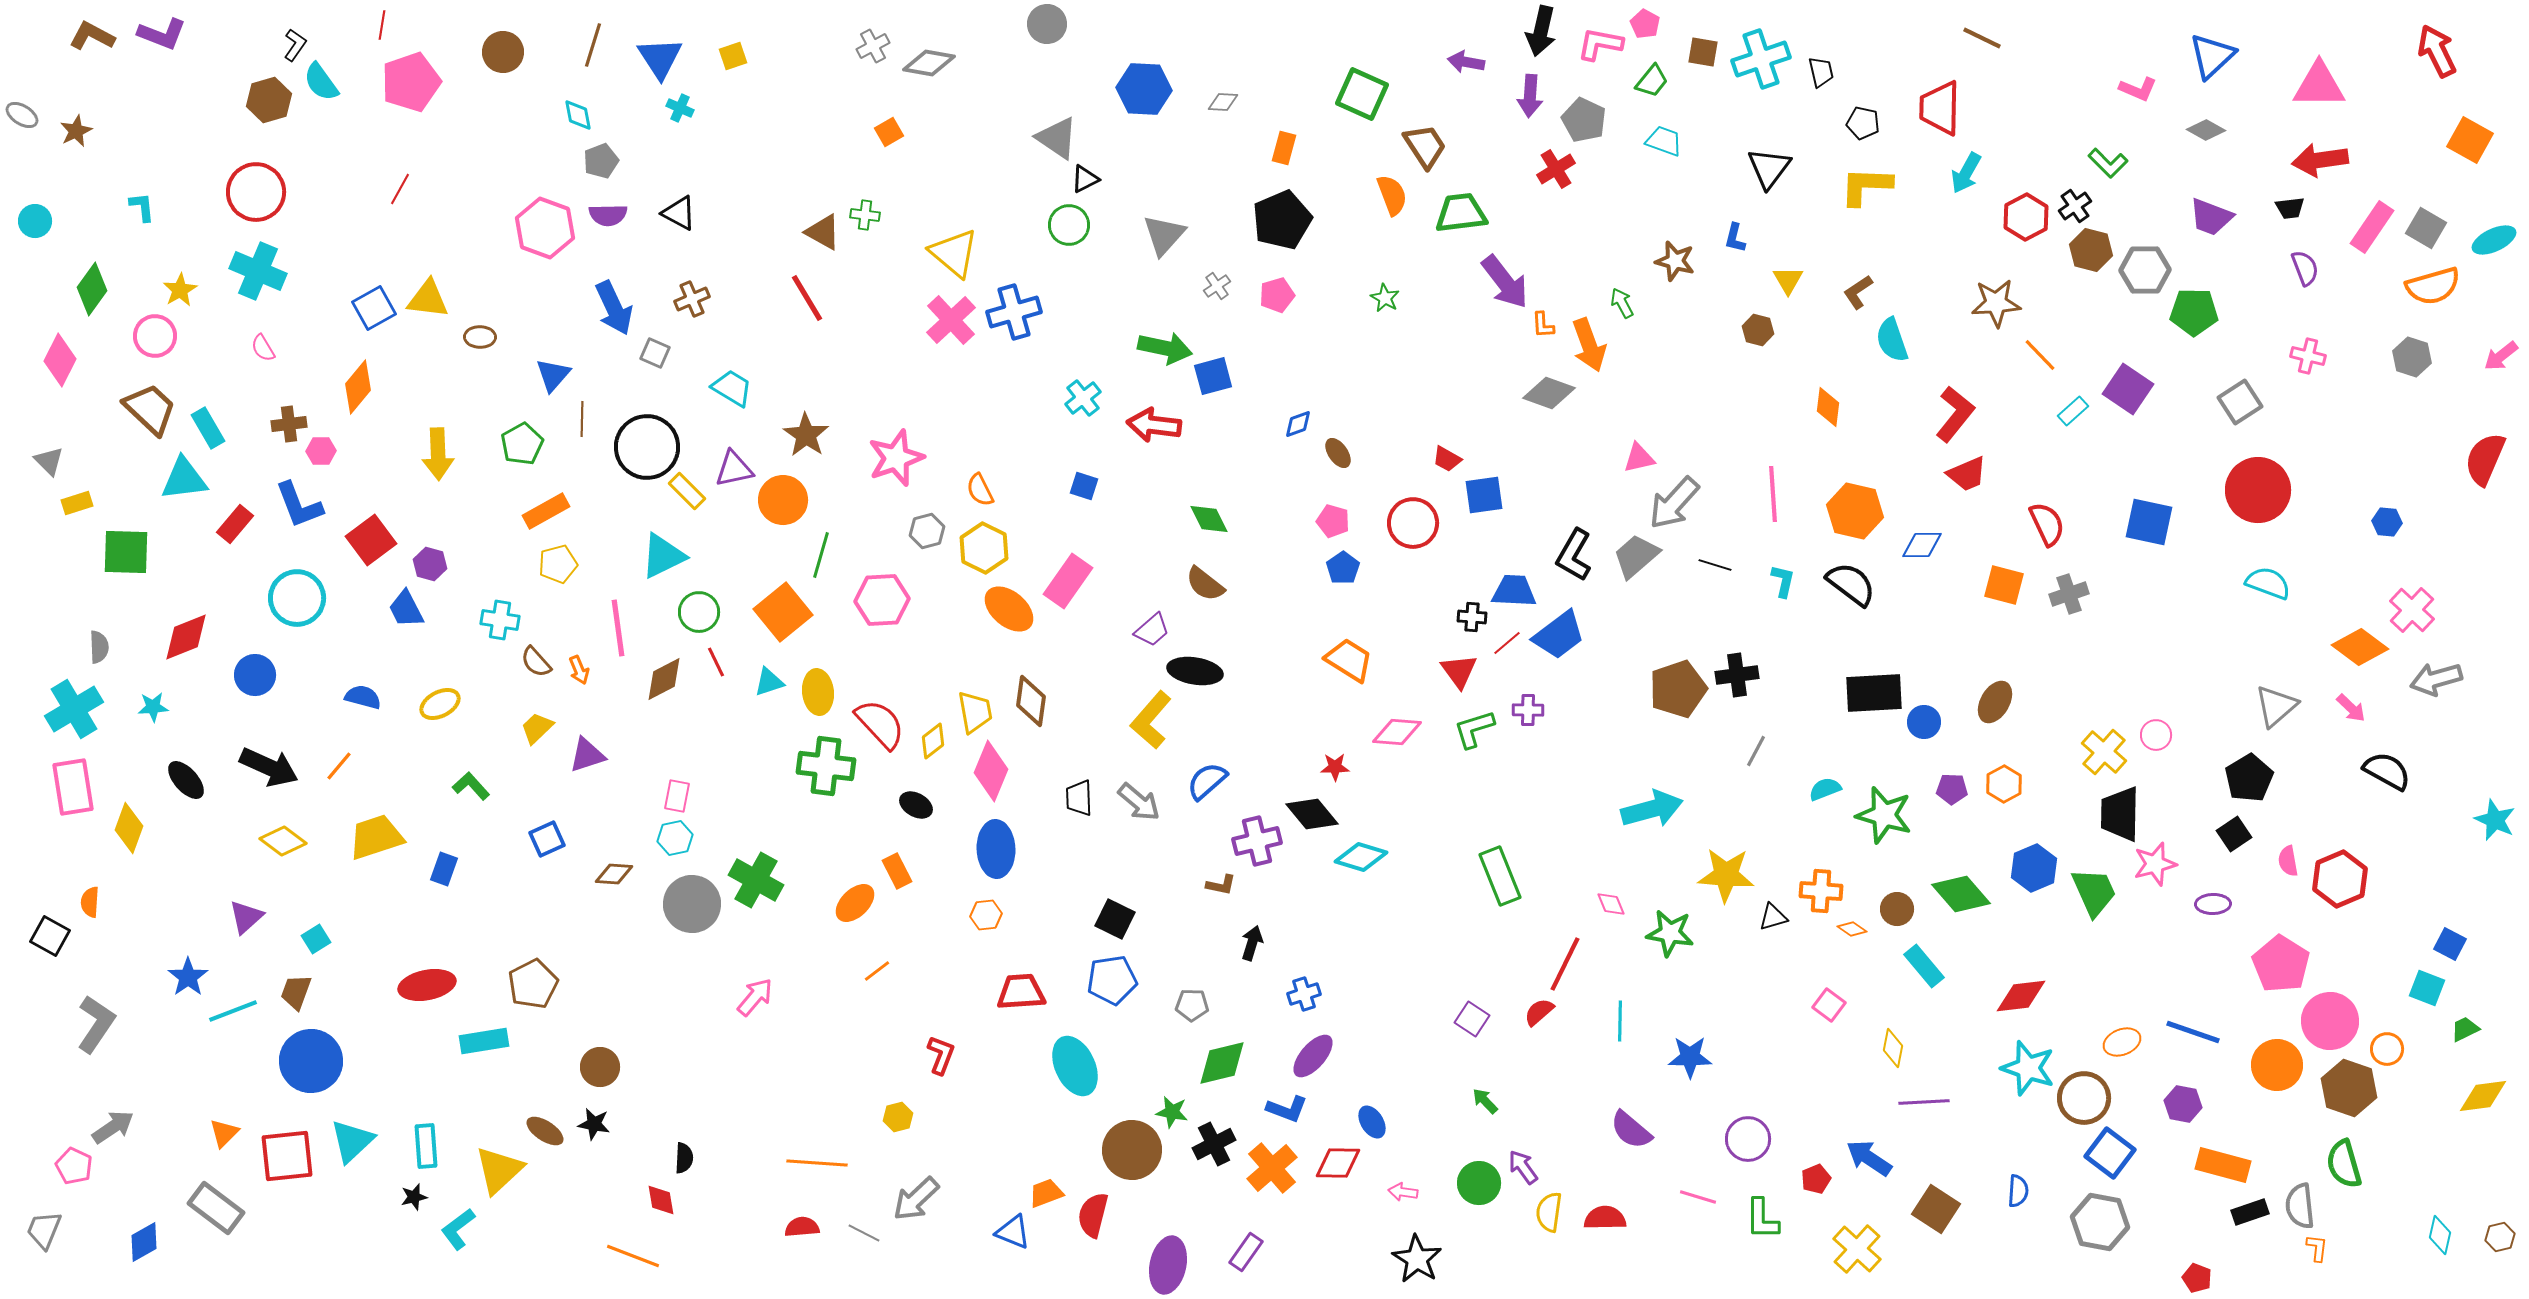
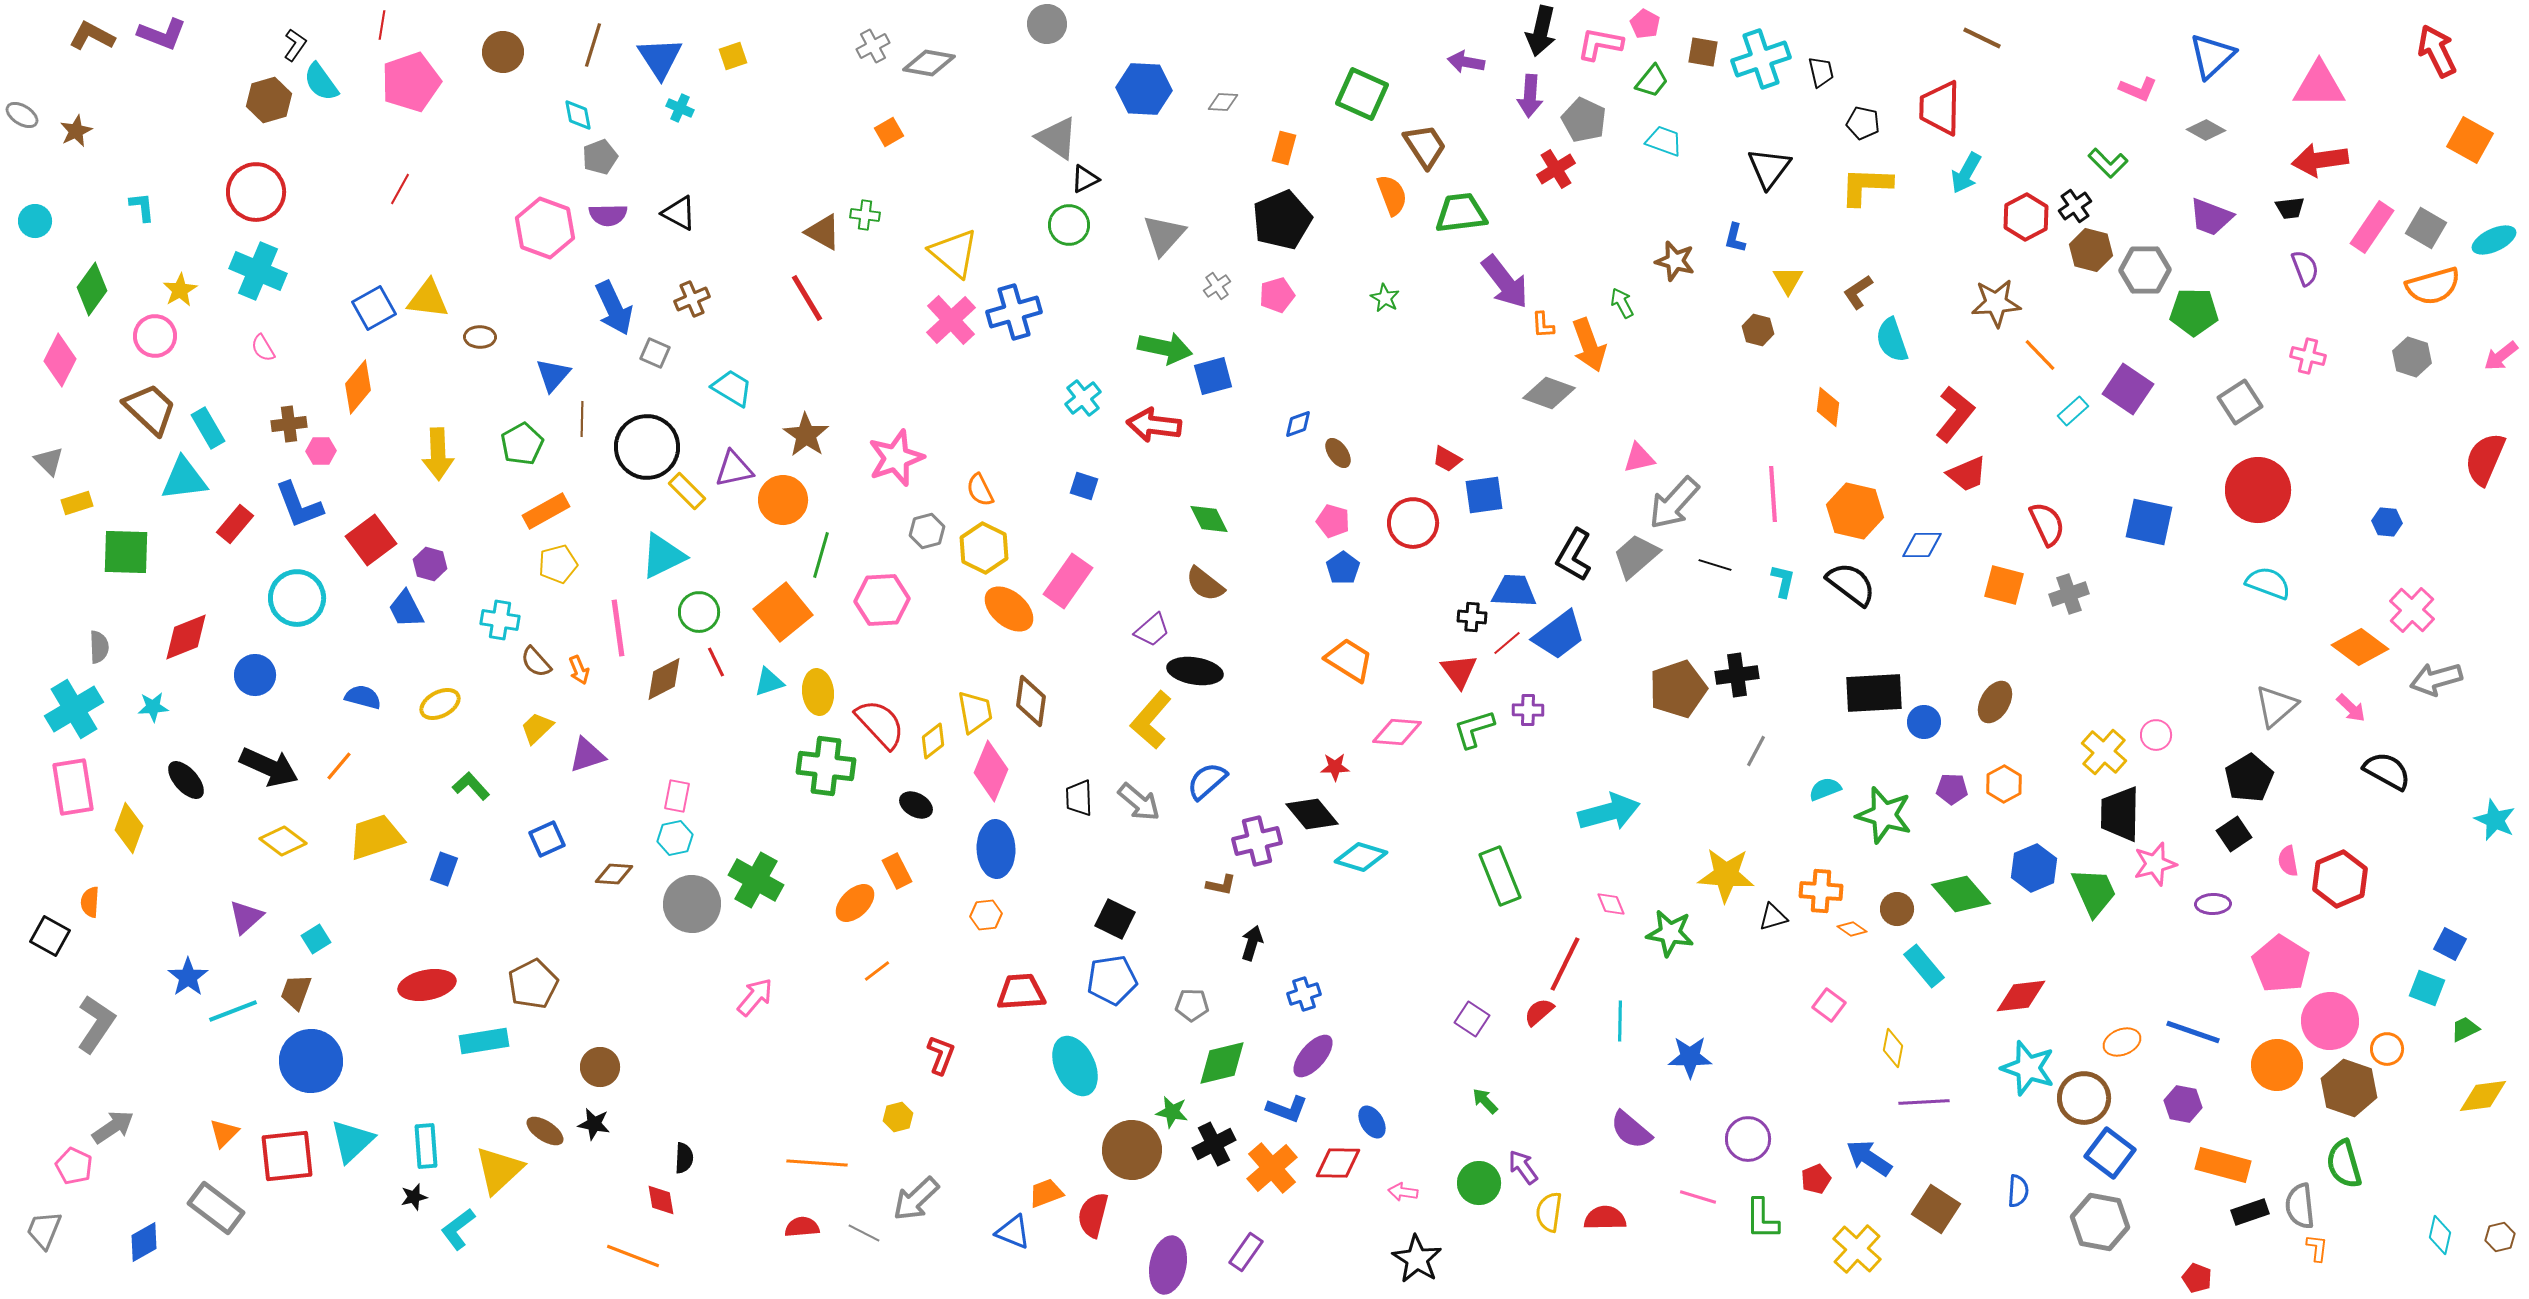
gray pentagon at (601, 161): moved 1 px left, 4 px up
cyan arrow at (1652, 809): moved 43 px left, 3 px down
